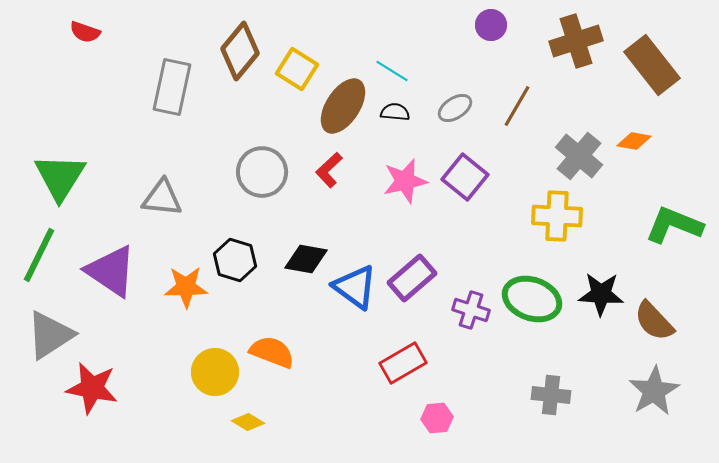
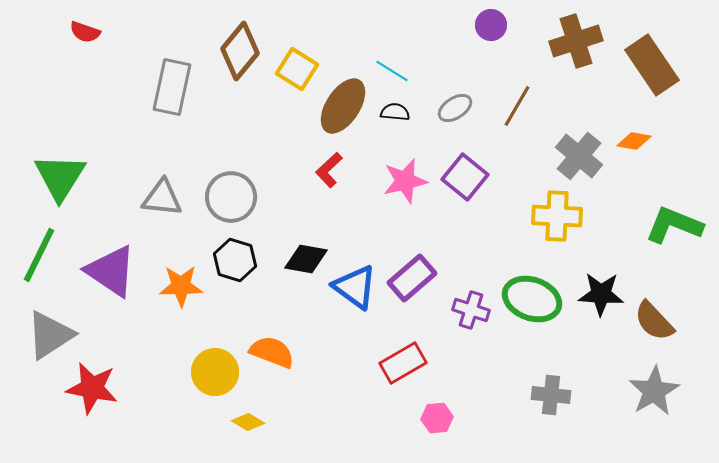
brown rectangle at (652, 65): rotated 4 degrees clockwise
gray circle at (262, 172): moved 31 px left, 25 px down
orange star at (186, 287): moved 5 px left, 1 px up
